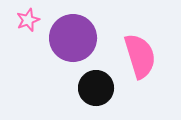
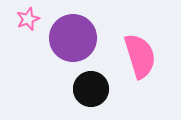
pink star: moved 1 px up
black circle: moved 5 px left, 1 px down
